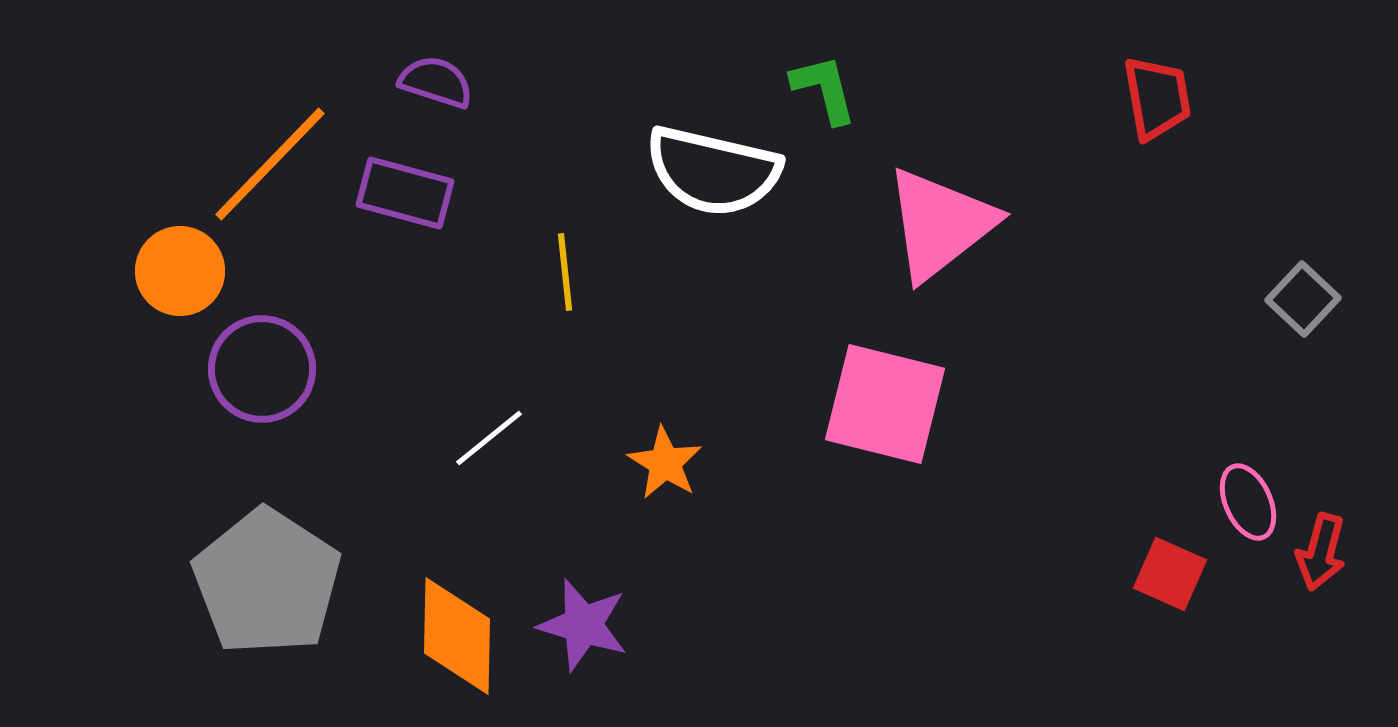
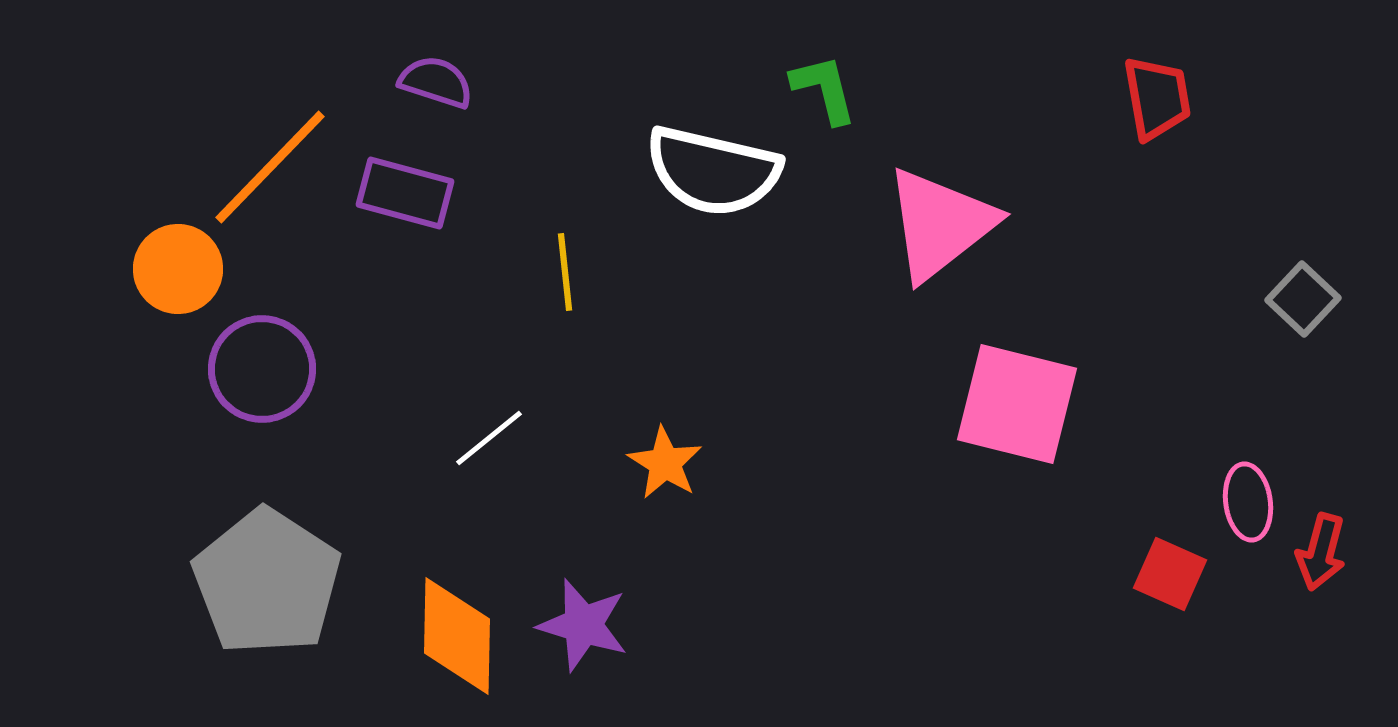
orange line: moved 3 px down
orange circle: moved 2 px left, 2 px up
pink square: moved 132 px right
pink ellipse: rotated 16 degrees clockwise
